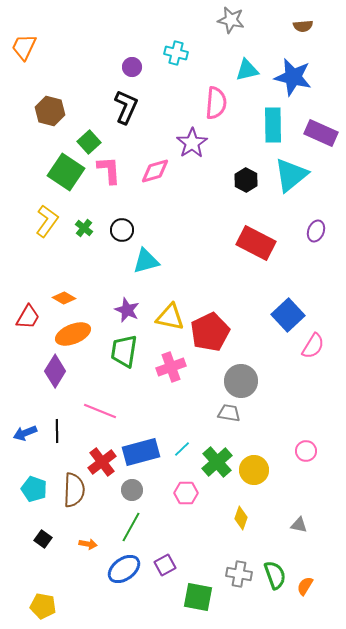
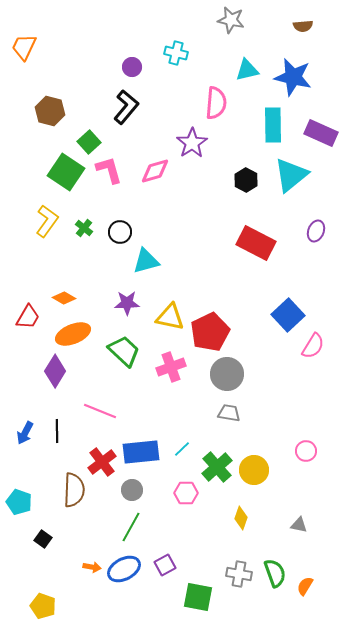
black L-shape at (126, 107): rotated 16 degrees clockwise
pink L-shape at (109, 170): rotated 12 degrees counterclockwise
black circle at (122, 230): moved 2 px left, 2 px down
purple star at (127, 310): moved 7 px up; rotated 25 degrees counterclockwise
green trapezoid at (124, 351): rotated 124 degrees clockwise
gray circle at (241, 381): moved 14 px left, 7 px up
blue arrow at (25, 433): rotated 40 degrees counterclockwise
blue rectangle at (141, 452): rotated 9 degrees clockwise
green cross at (217, 462): moved 5 px down
cyan pentagon at (34, 489): moved 15 px left, 13 px down
orange arrow at (88, 544): moved 4 px right, 23 px down
blue ellipse at (124, 569): rotated 8 degrees clockwise
green semicircle at (275, 575): moved 2 px up
yellow pentagon at (43, 606): rotated 10 degrees clockwise
